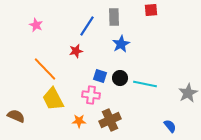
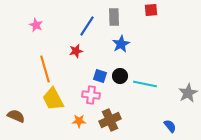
orange line: rotated 28 degrees clockwise
black circle: moved 2 px up
